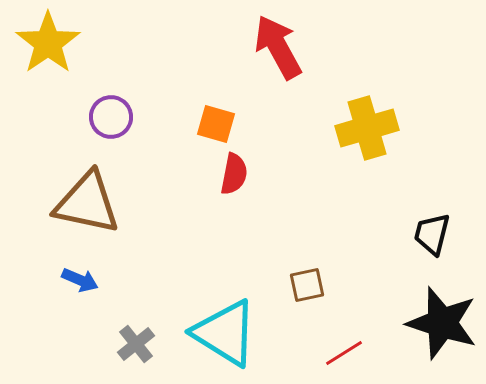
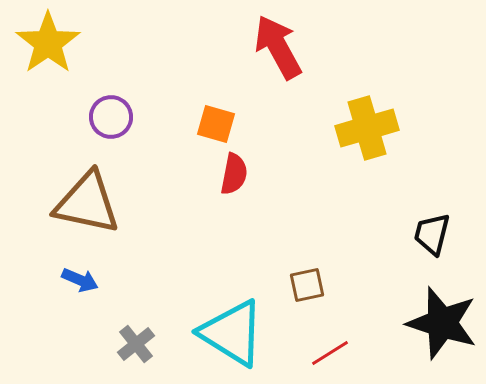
cyan triangle: moved 7 px right
red line: moved 14 px left
